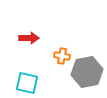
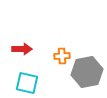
red arrow: moved 7 px left, 11 px down
orange cross: rotated 14 degrees counterclockwise
